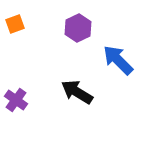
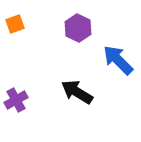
purple hexagon: rotated 8 degrees counterclockwise
purple cross: rotated 25 degrees clockwise
